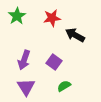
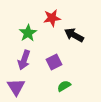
green star: moved 11 px right, 17 px down
black arrow: moved 1 px left
purple square: rotated 28 degrees clockwise
purple triangle: moved 10 px left
